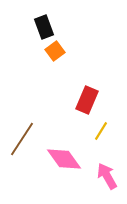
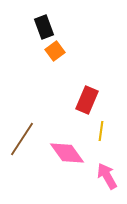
yellow line: rotated 24 degrees counterclockwise
pink diamond: moved 3 px right, 6 px up
